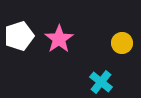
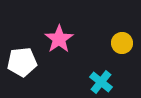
white pentagon: moved 3 px right, 26 px down; rotated 12 degrees clockwise
